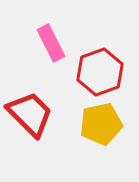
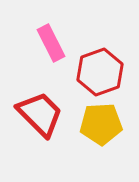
red trapezoid: moved 10 px right
yellow pentagon: rotated 9 degrees clockwise
